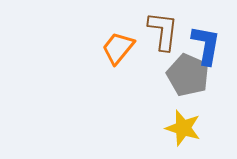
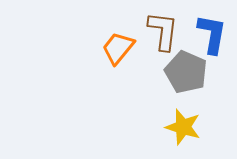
blue L-shape: moved 6 px right, 11 px up
gray pentagon: moved 2 px left, 3 px up
yellow star: moved 1 px up
